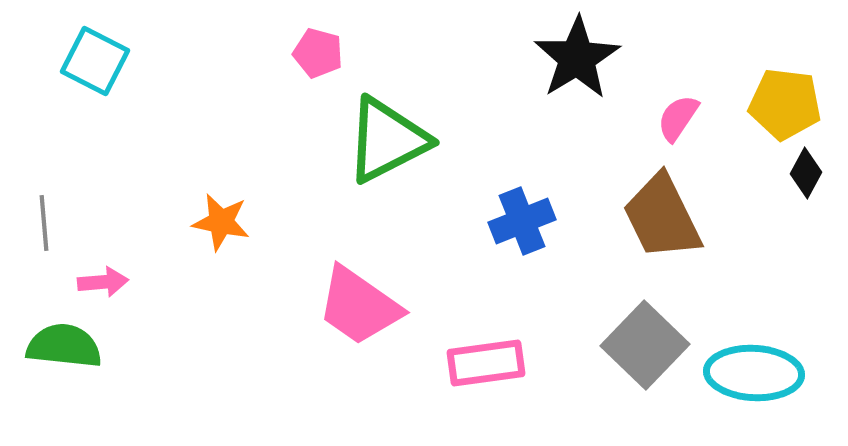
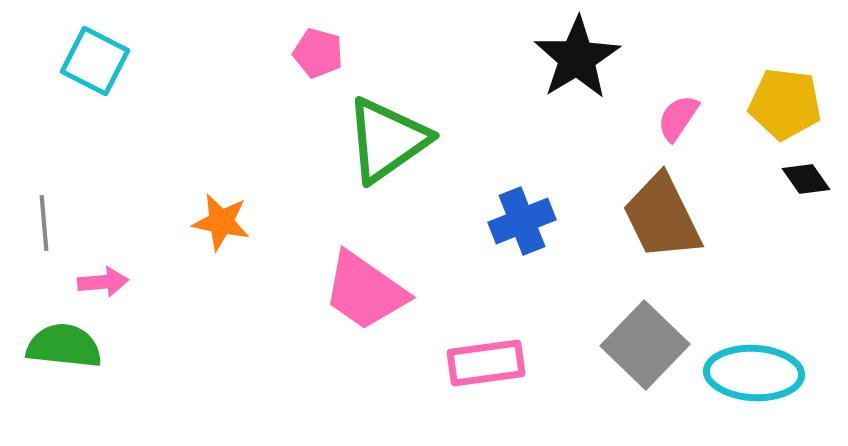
green triangle: rotated 8 degrees counterclockwise
black diamond: moved 6 px down; rotated 63 degrees counterclockwise
pink trapezoid: moved 6 px right, 15 px up
